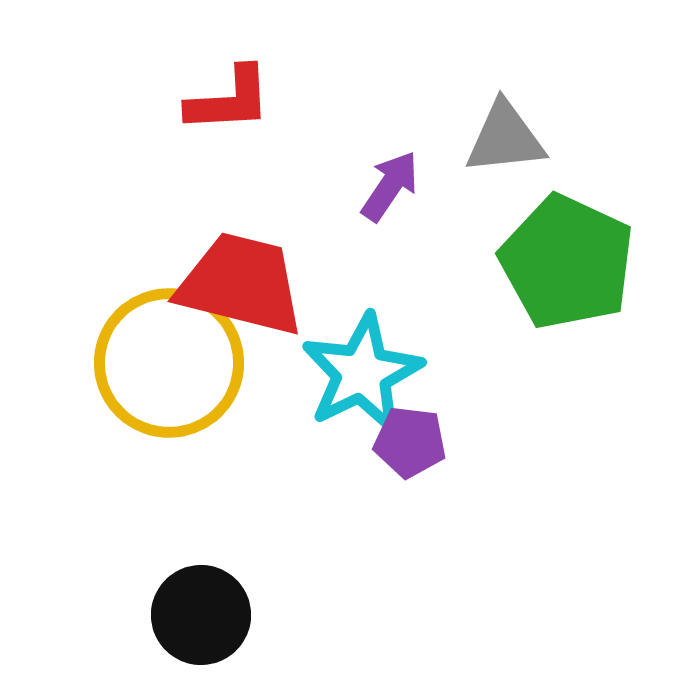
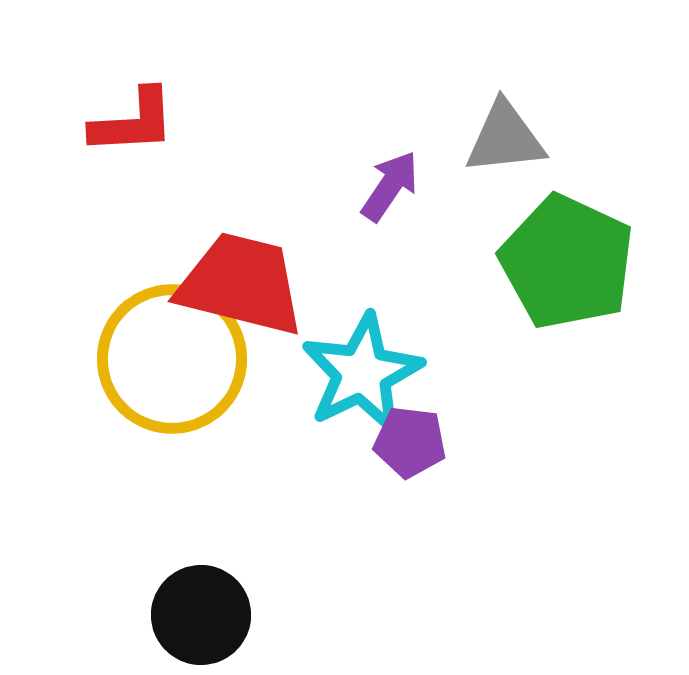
red L-shape: moved 96 px left, 22 px down
yellow circle: moved 3 px right, 4 px up
